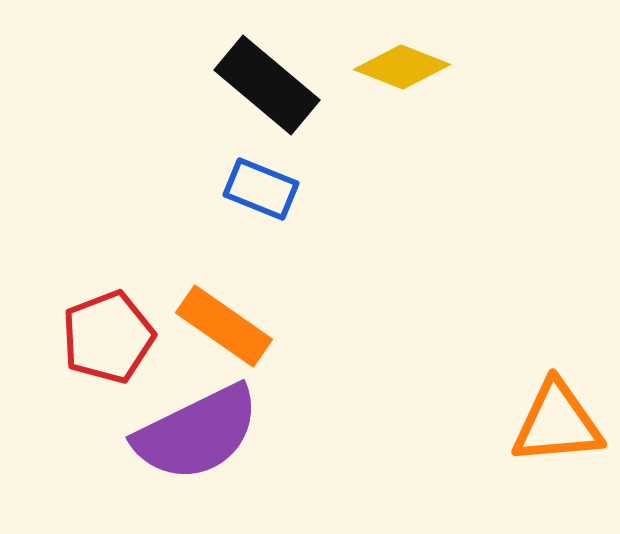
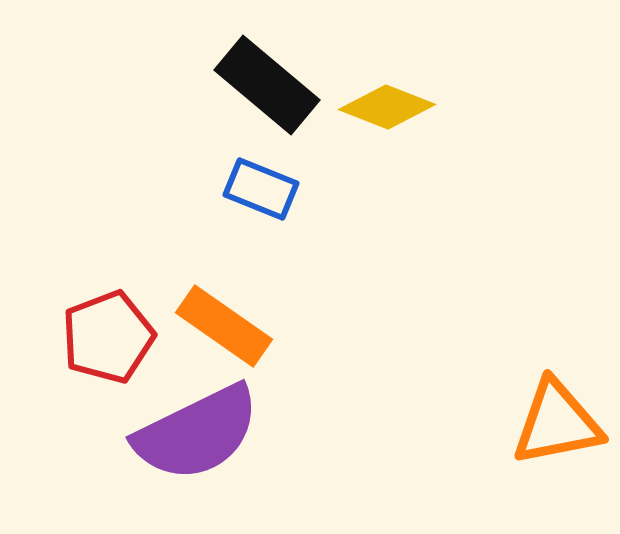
yellow diamond: moved 15 px left, 40 px down
orange triangle: rotated 6 degrees counterclockwise
